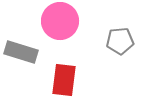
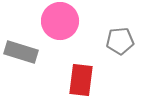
red rectangle: moved 17 px right
